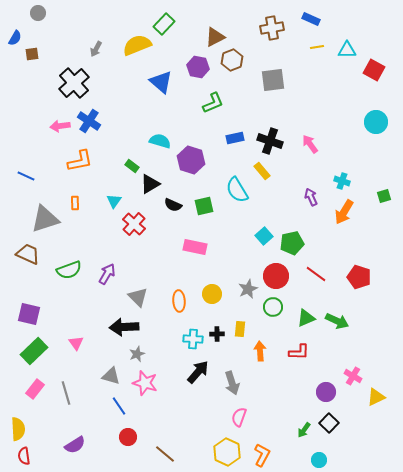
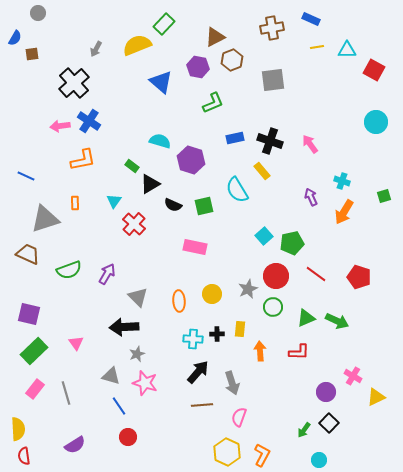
orange L-shape at (80, 161): moved 3 px right, 1 px up
brown line at (165, 454): moved 37 px right, 49 px up; rotated 45 degrees counterclockwise
